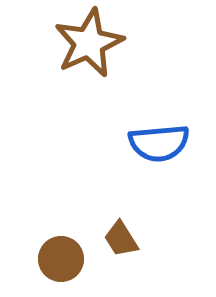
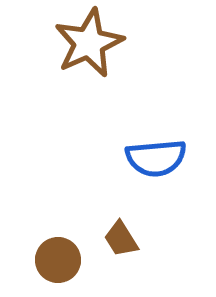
blue semicircle: moved 3 px left, 15 px down
brown circle: moved 3 px left, 1 px down
